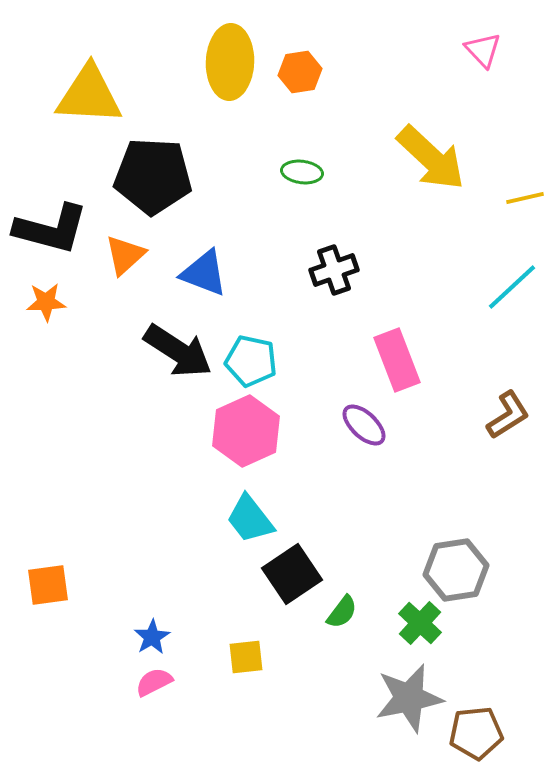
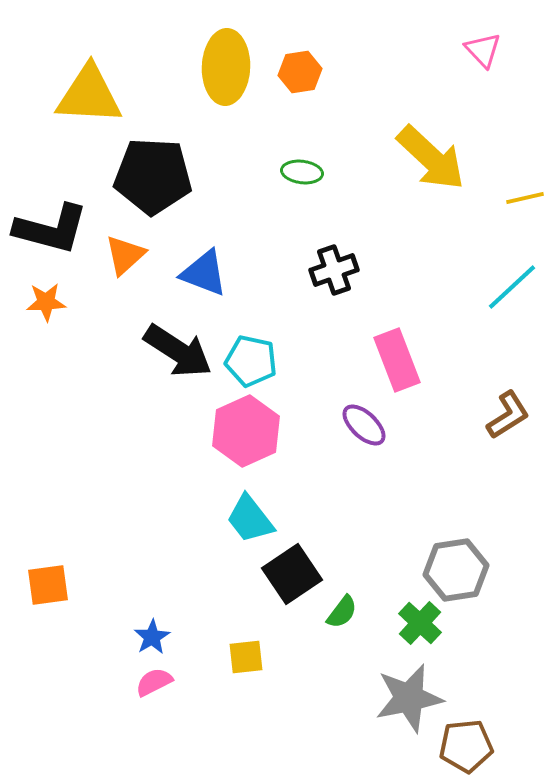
yellow ellipse: moved 4 px left, 5 px down
brown pentagon: moved 10 px left, 13 px down
